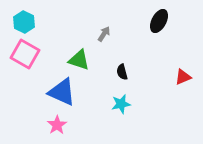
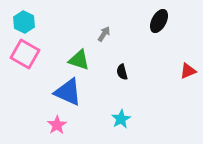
red triangle: moved 5 px right, 6 px up
blue triangle: moved 6 px right
cyan star: moved 15 px down; rotated 18 degrees counterclockwise
